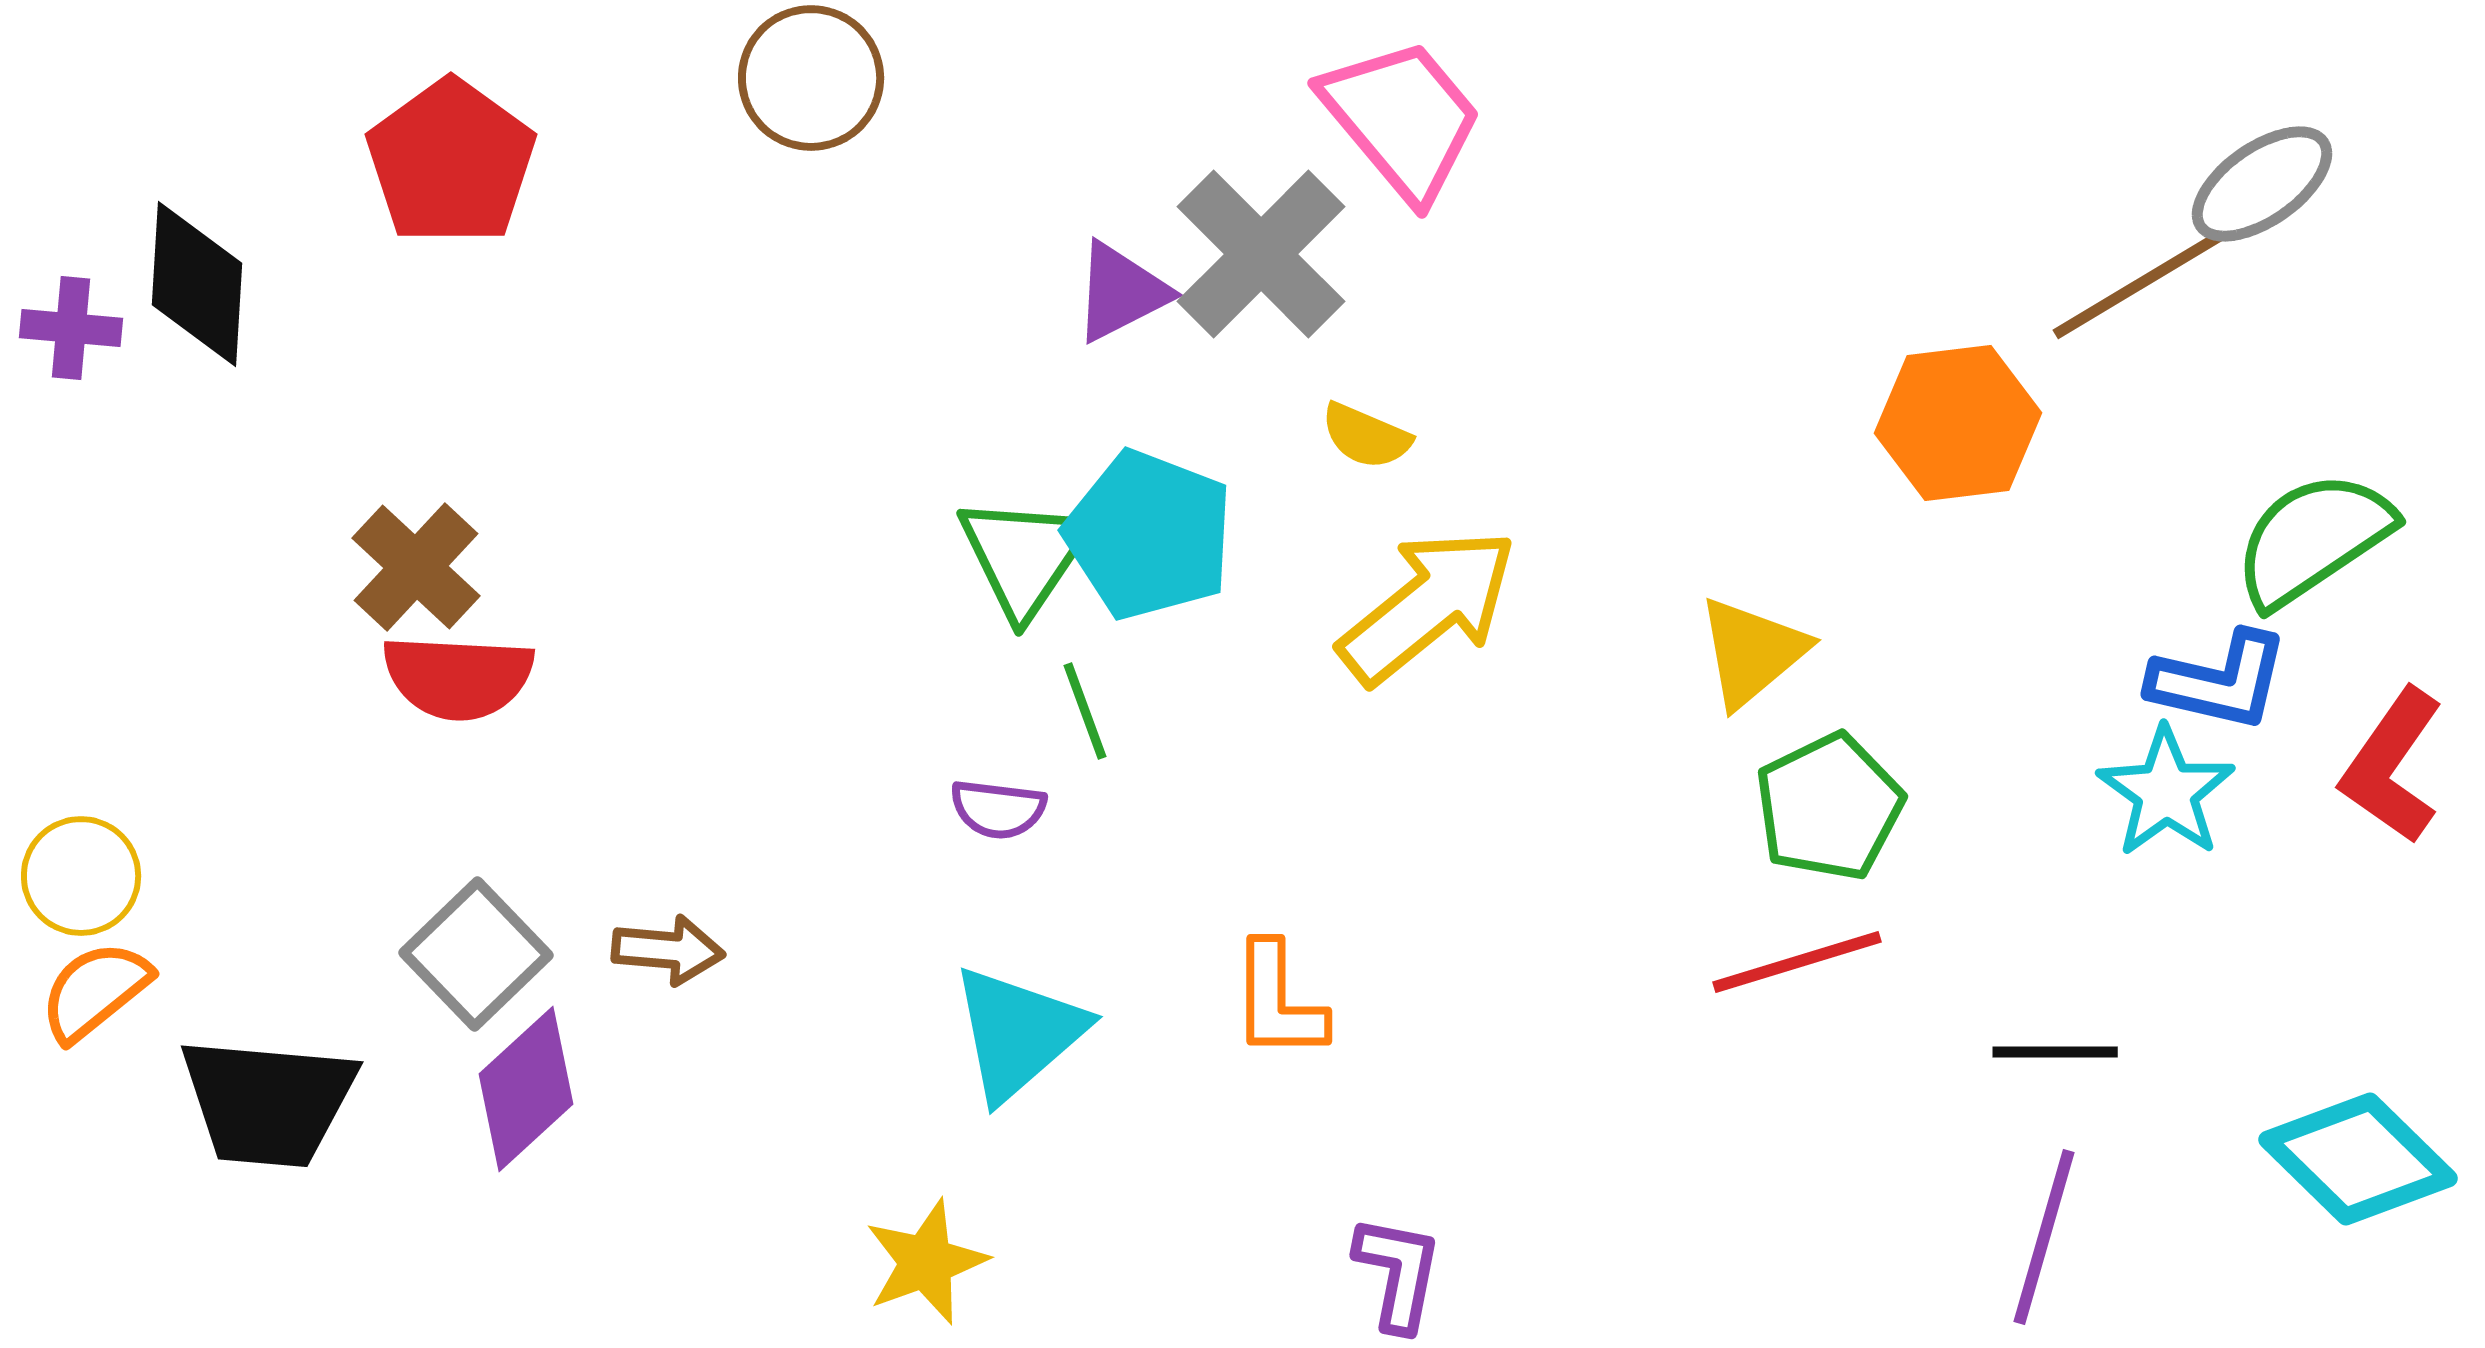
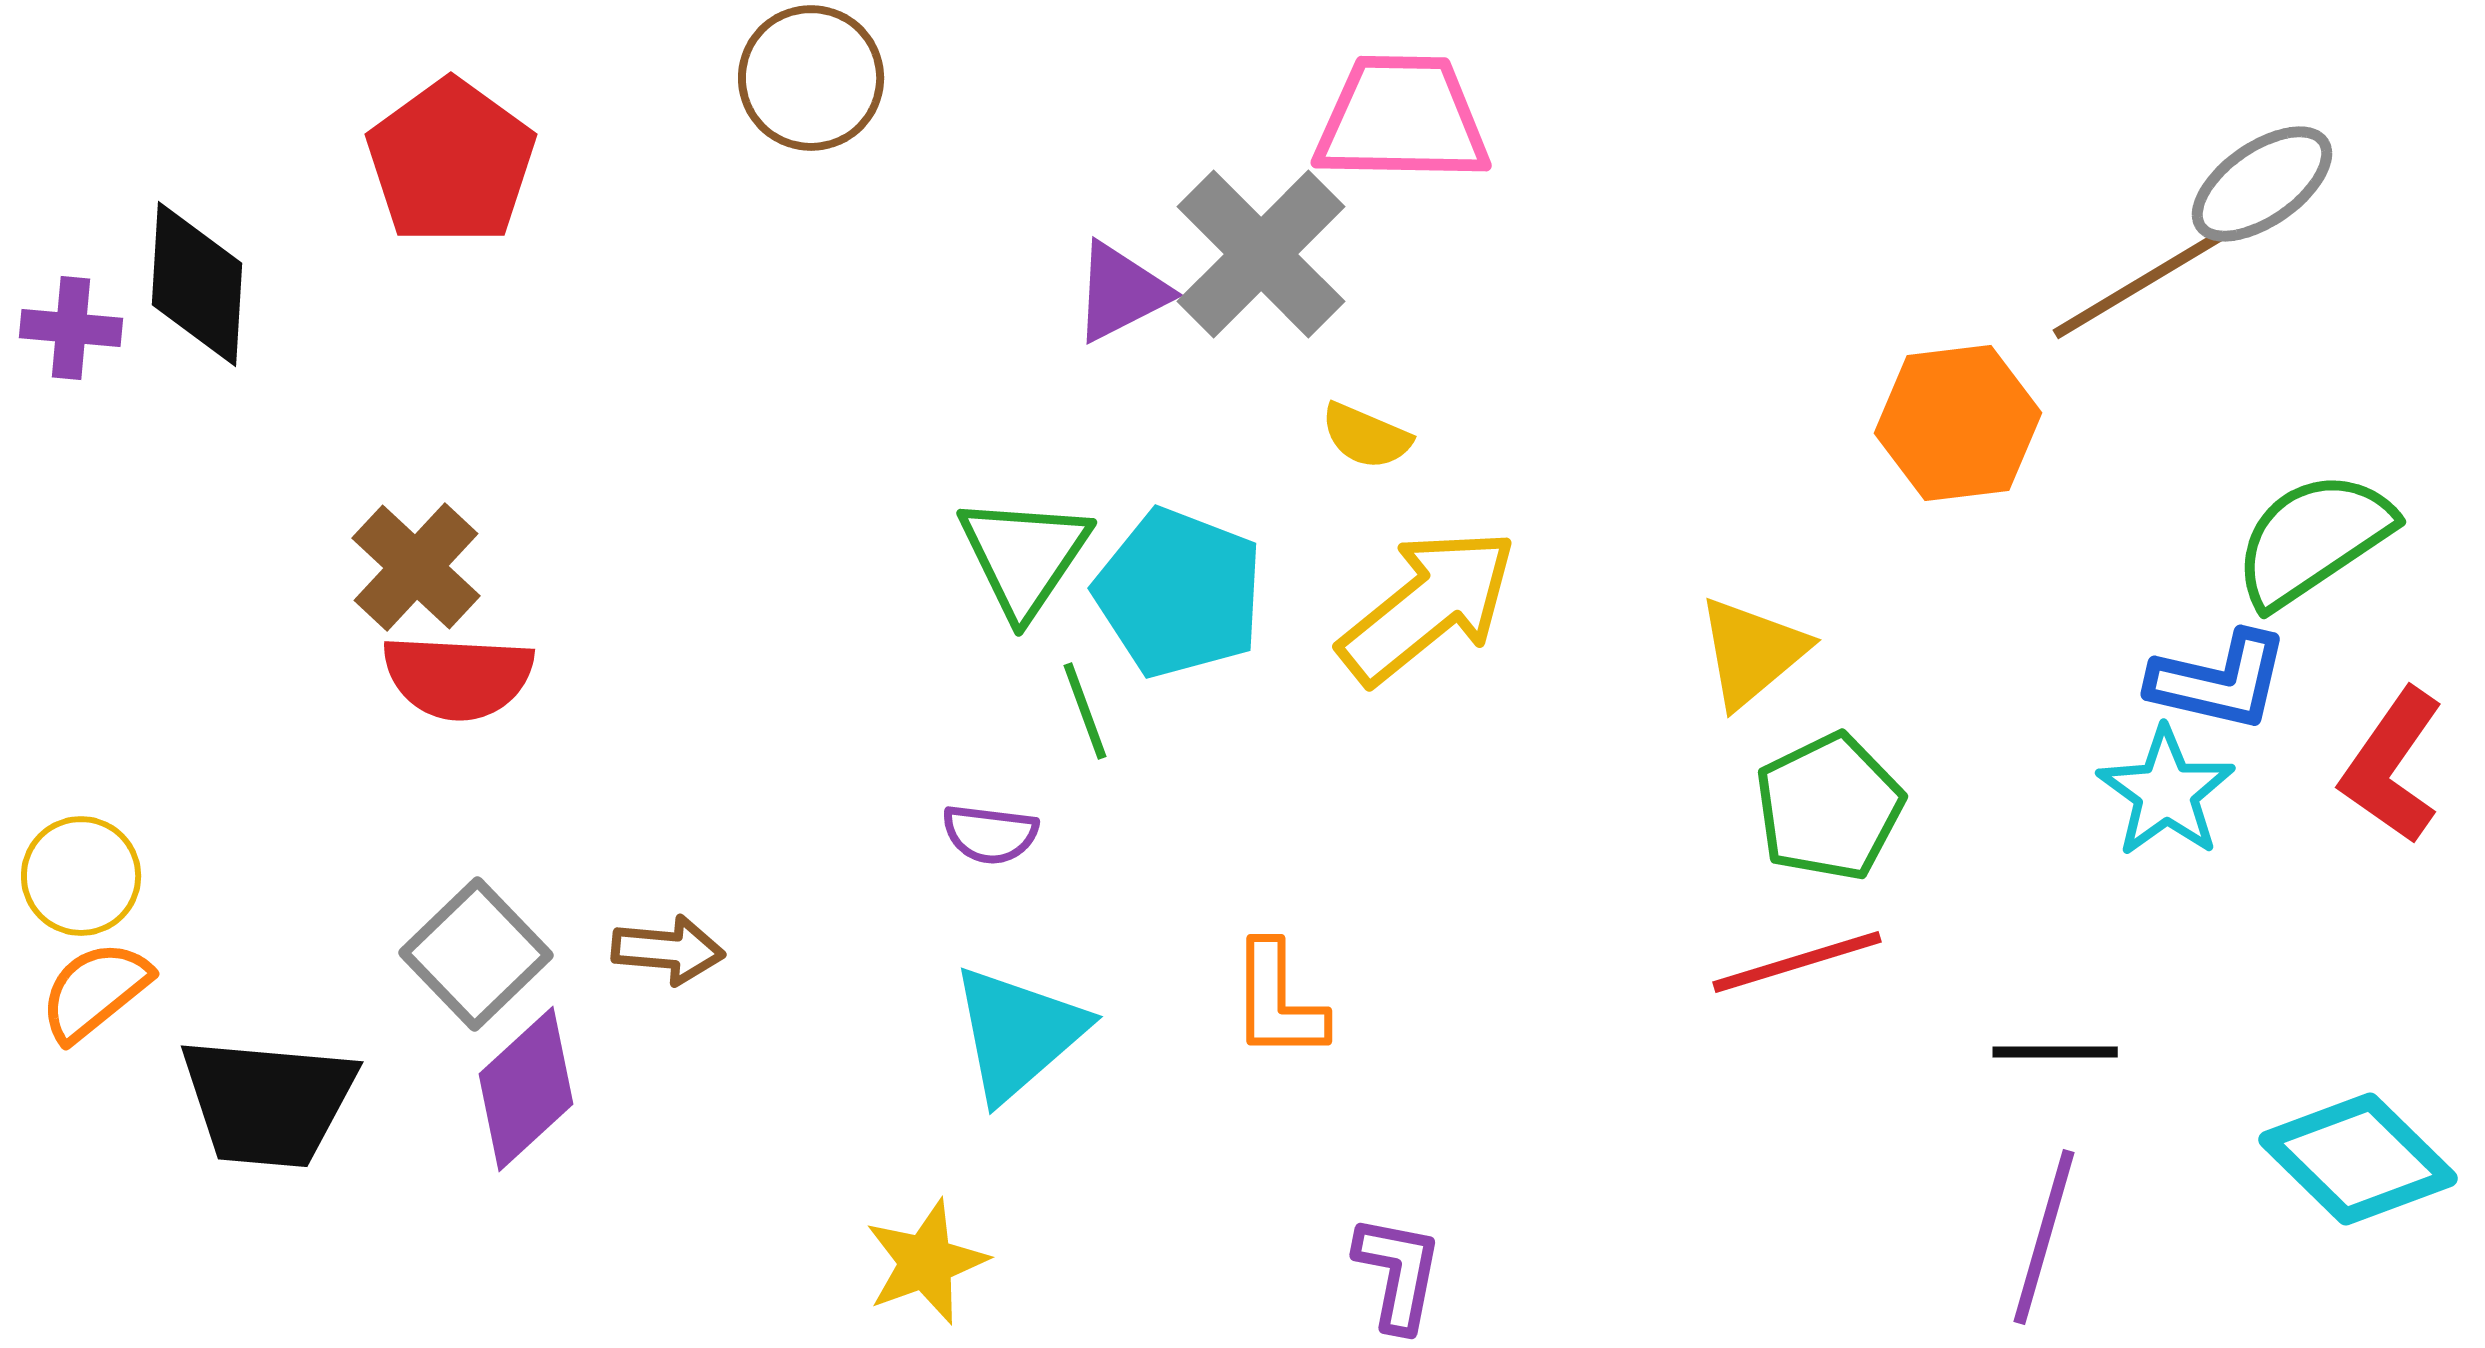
pink trapezoid: rotated 49 degrees counterclockwise
cyan pentagon: moved 30 px right, 58 px down
purple semicircle: moved 8 px left, 25 px down
